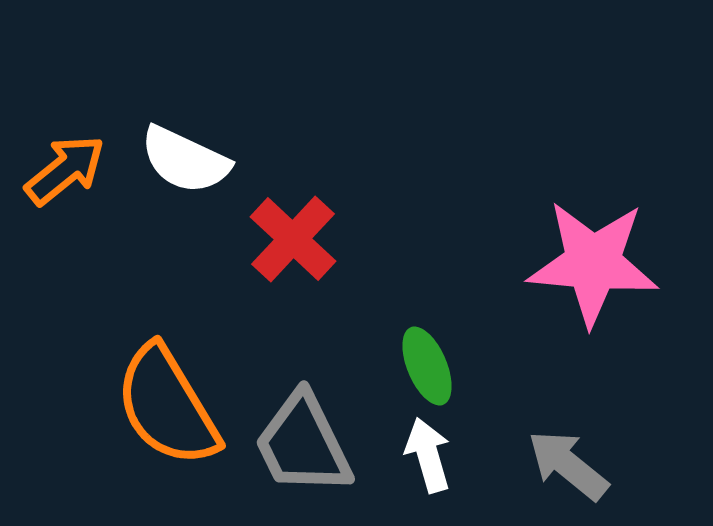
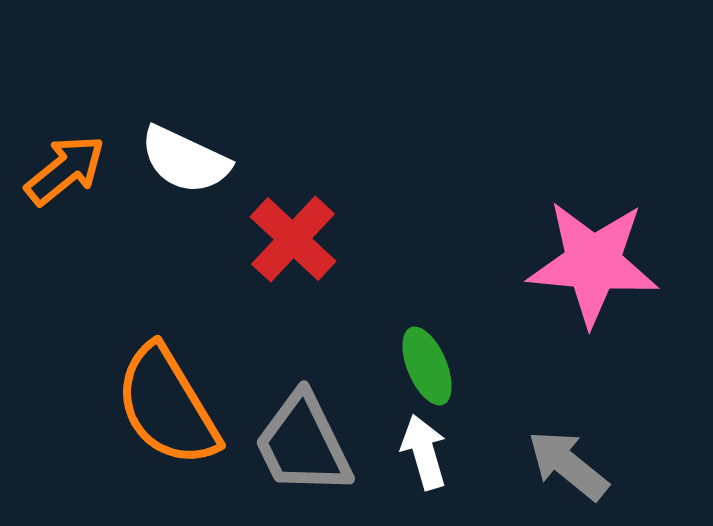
white arrow: moved 4 px left, 3 px up
